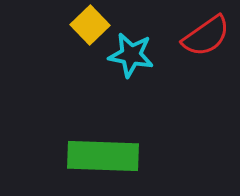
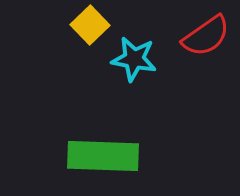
cyan star: moved 3 px right, 4 px down
